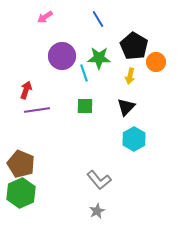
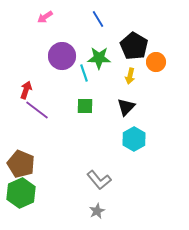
purple line: rotated 45 degrees clockwise
